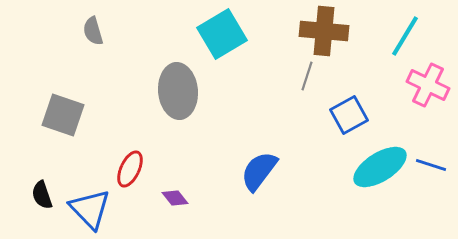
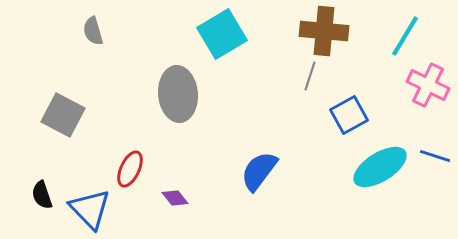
gray line: moved 3 px right
gray ellipse: moved 3 px down
gray square: rotated 9 degrees clockwise
blue line: moved 4 px right, 9 px up
